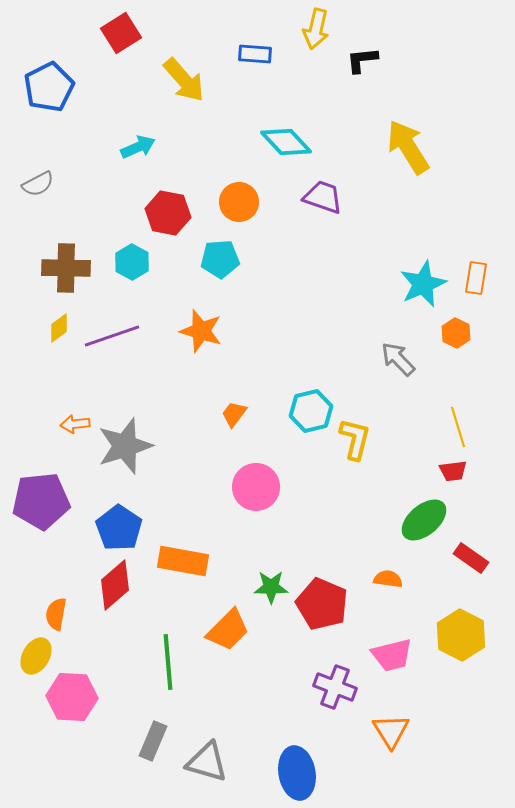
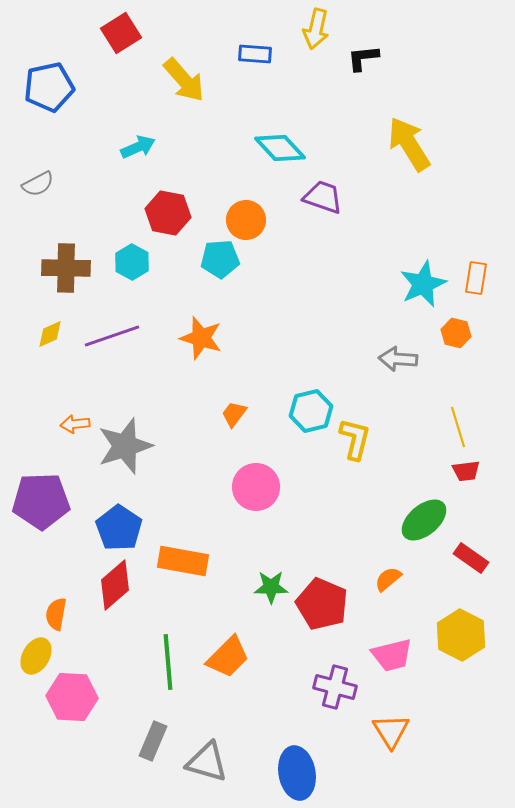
black L-shape at (362, 60): moved 1 px right, 2 px up
blue pentagon at (49, 87): rotated 15 degrees clockwise
cyan diamond at (286, 142): moved 6 px left, 6 px down
yellow arrow at (408, 147): moved 1 px right, 3 px up
orange circle at (239, 202): moved 7 px right, 18 px down
yellow diamond at (59, 328): moved 9 px left, 6 px down; rotated 12 degrees clockwise
orange star at (201, 331): moved 7 px down
orange hexagon at (456, 333): rotated 12 degrees counterclockwise
gray arrow at (398, 359): rotated 42 degrees counterclockwise
red trapezoid at (453, 471): moved 13 px right
purple pentagon at (41, 501): rotated 4 degrees clockwise
orange semicircle at (388, 579): rotated 48 degrees counterclockwise
orange trapezoid at (228, 630): moved 27 px down
purple cross at (335, 687): rotated 6 degrees counterclockwise
